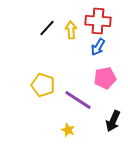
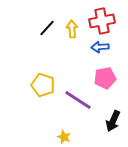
red cross: moved 4 px right; rotated 15 degrees counterclockwise
yellow arrow: moved 1 px right, 1 px up
blue arrow: moved 2 px right; rotated 54 degrees clockwise
yellow star: moved 4 px left, 7 px down
